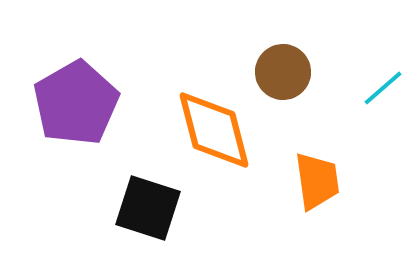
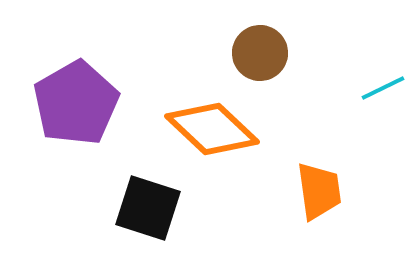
brown circle: moved 23 px left, 19 px up
cyan line: rotated 15 degrees clockwise
orange diamond: moved 2 px left, 1 px up; rotated 32 degrees counterclockwise
orange trapezoid: moved 2 px right, 10 px down
